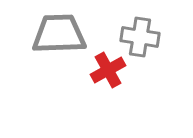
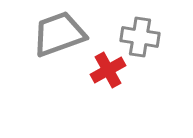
gray trapezoid: rotated 18 degrees counterclockwise
